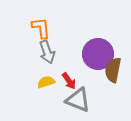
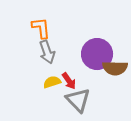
purple circle: moved 1 px left
brown semicircle: moved 2 px right, 2 px up; rotated 100 degrees counterclockwise
yellow semicircle: moved 6 px right
gray triangle: rotated 24 degrees clockwise
